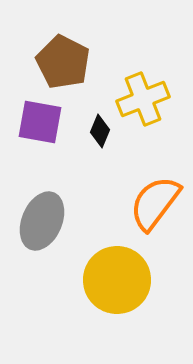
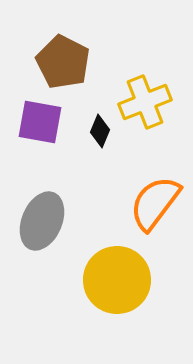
yellow cross: moved 2 px right, 3 px down
